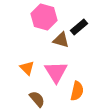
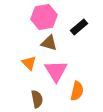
pink hexagon: rotated 25 degrees counterclockwise
brown triangle: moved 12 px left, 3 px down
orange triangle: moved 2 px right, 5 px up
pink triangle: moved 1 px up
brown semicircle: rotated 30 degrees clockwise
